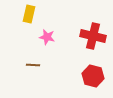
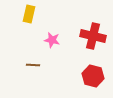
pink star: moved 5 px right, 3 px down
